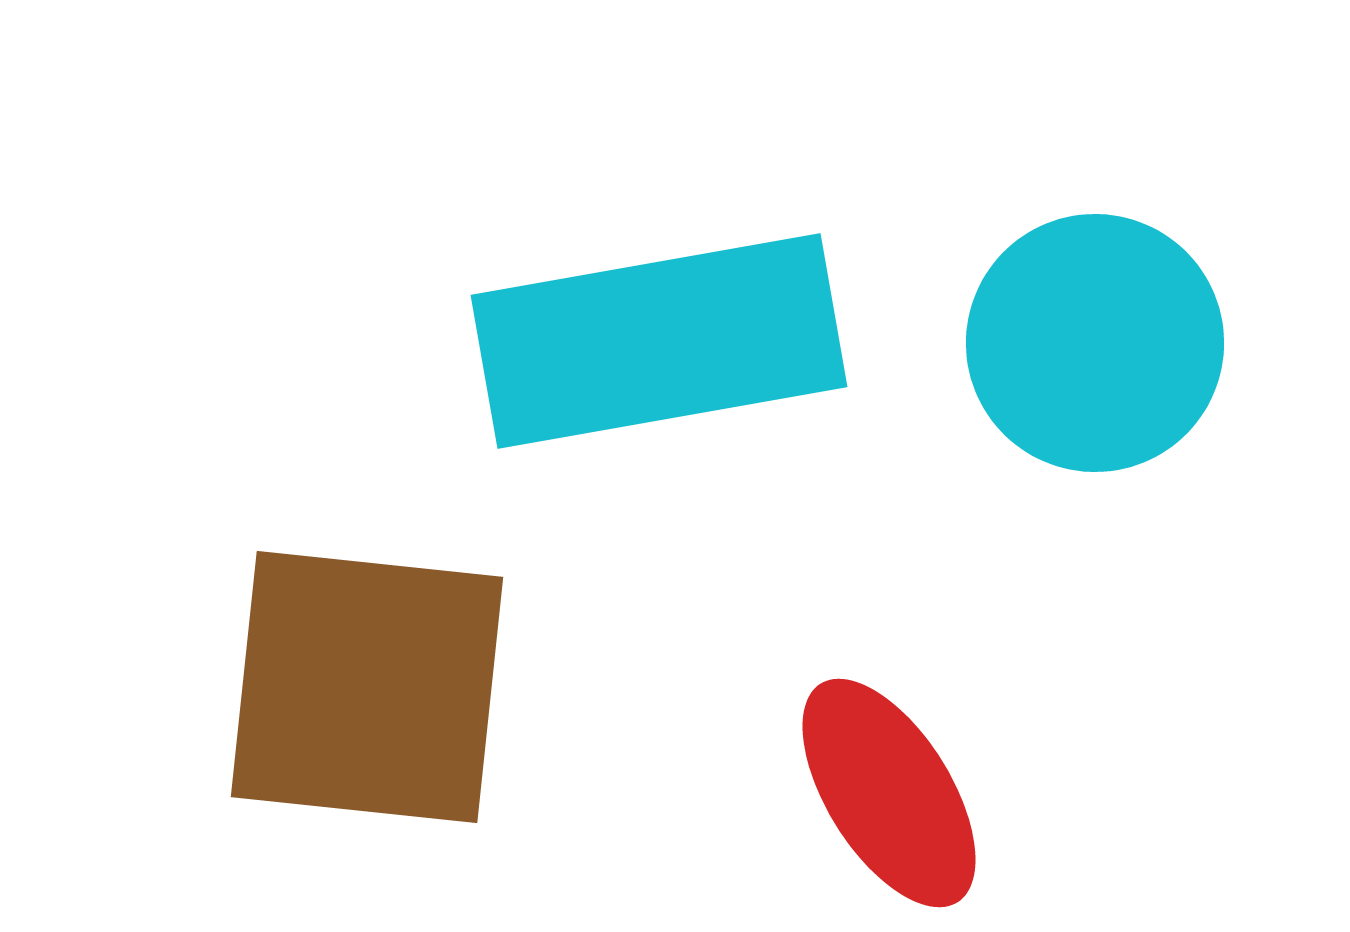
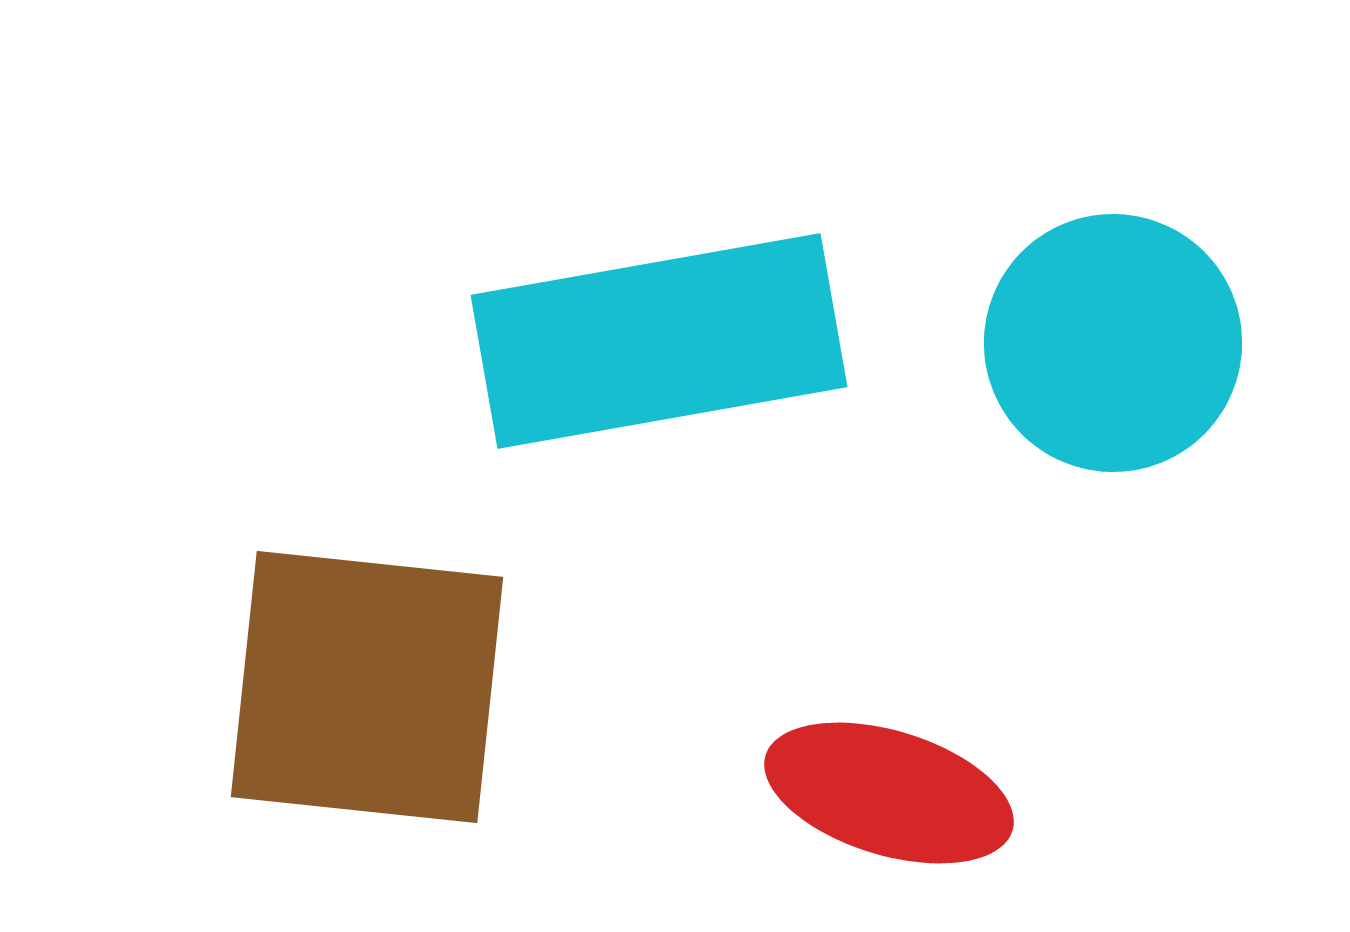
cyan circle: moved 18 px right
red ellipse: rotated 41 degrees counterclockwise
